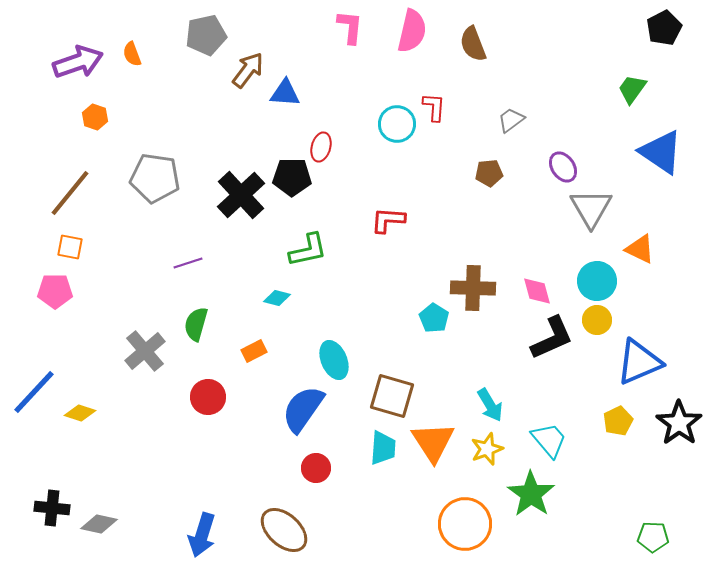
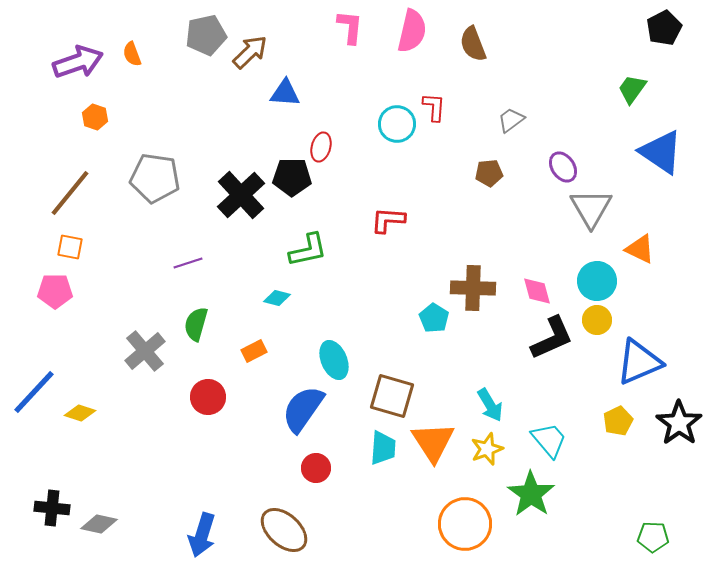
brown arrow at (248, 70): moved 2 px right, 18 px up; rotated 9 degrees clockwise
